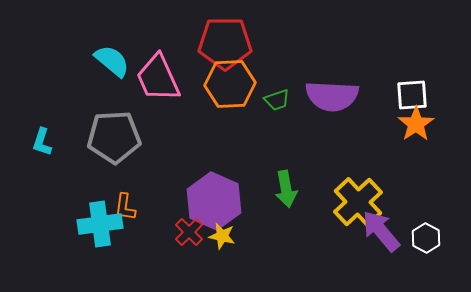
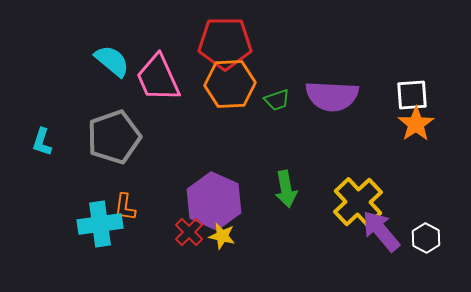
gray pentagon: rotated 16 degrees counterclockwise
